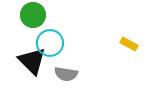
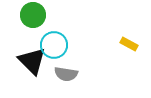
cyan circle: moved 4 px right, 2 px down
